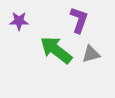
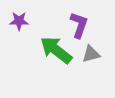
purple L-shape: moved 5 px down
